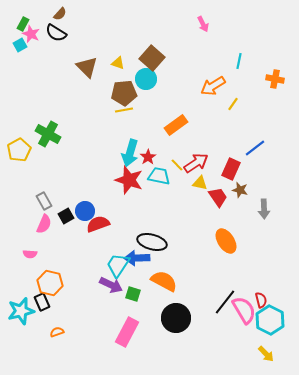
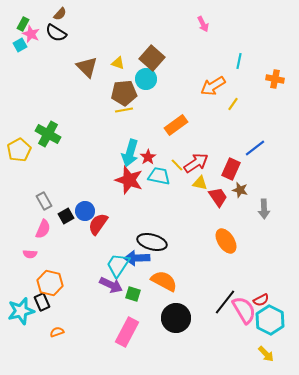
pink semicircle at (44, 224): moved 1 px left, 5 px down
red semicircle at (98, 224): rotated 35 degrees counterclockwise
red semicircle at (261, 300): rotated 77 degrees clockwise
